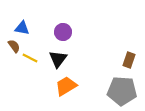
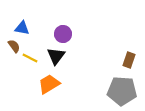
purple circle: moved 2 px down
black triangle: moved 2 px left, 3 px up
orange trapezoid: moved 17 px left, 2 px up
